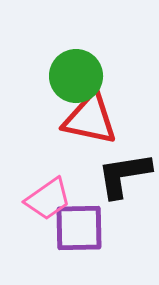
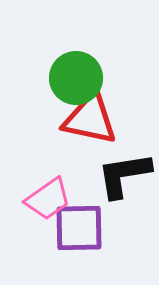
green circle: moved 2 px down
